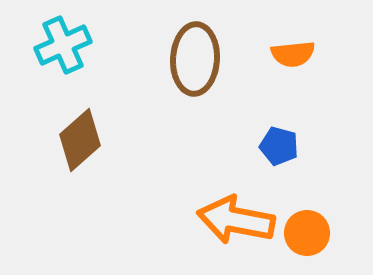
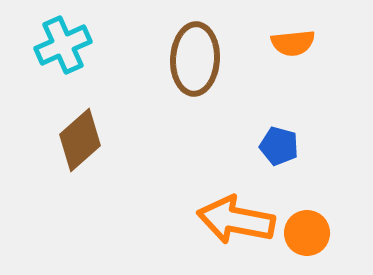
orange semicircle: moved 11 px up
